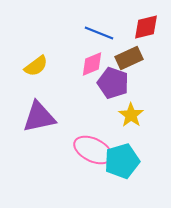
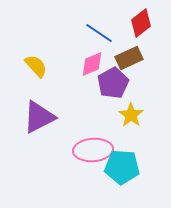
red diamond: moved 5 px left, 4 px up; rotated 24 degrees counterclockwise
blue line: rotated 12 degrees clockwise
yellow semicircle: rotated 95 degrees counterclockwise
purple pentagon: rotated 24 degrees clockwise
purple triangle: rotated 15 degrees counterclockwise
pink ellipse: rotated 30 degrees counterclockwise
cyan pentagon: moved 6 px down; rotated 20 degrees clockwise
